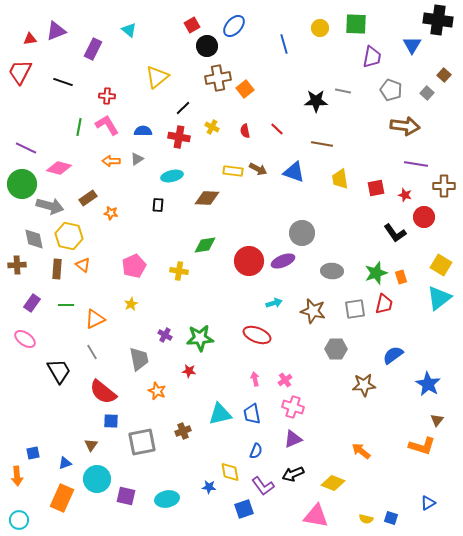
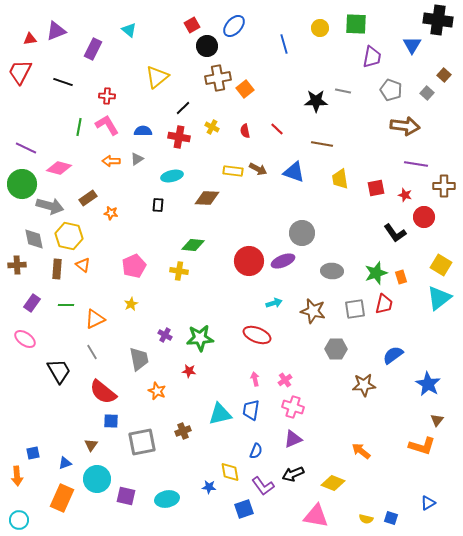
green diamond at (205, 245): moved 12 px left; rotated 15 degrees clockwise
blue trapezoid at (252, 414): moved 1 px left, 4 px up; rotated 20 degrees clockwise
